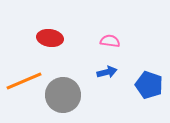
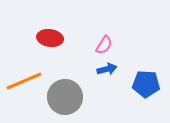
pink semicircle: moved 6 px left, 4 px down; rotated 114 degrees clockwise
blue arrow: moved 3 px up
blue pentagon: moved 3 px left, 1 px up; rotated 16 degrees counterclockwise
gray circle: moved 2 px right, 2 px down
